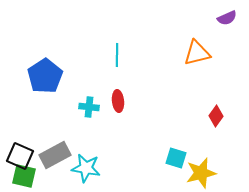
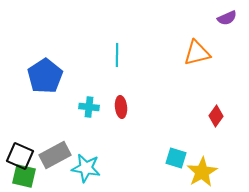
red ellipse: moved 3 px right, 6 px down
yellow star: moved 1 px right, 1 px up; rotated 16 degrees counterclockwise
